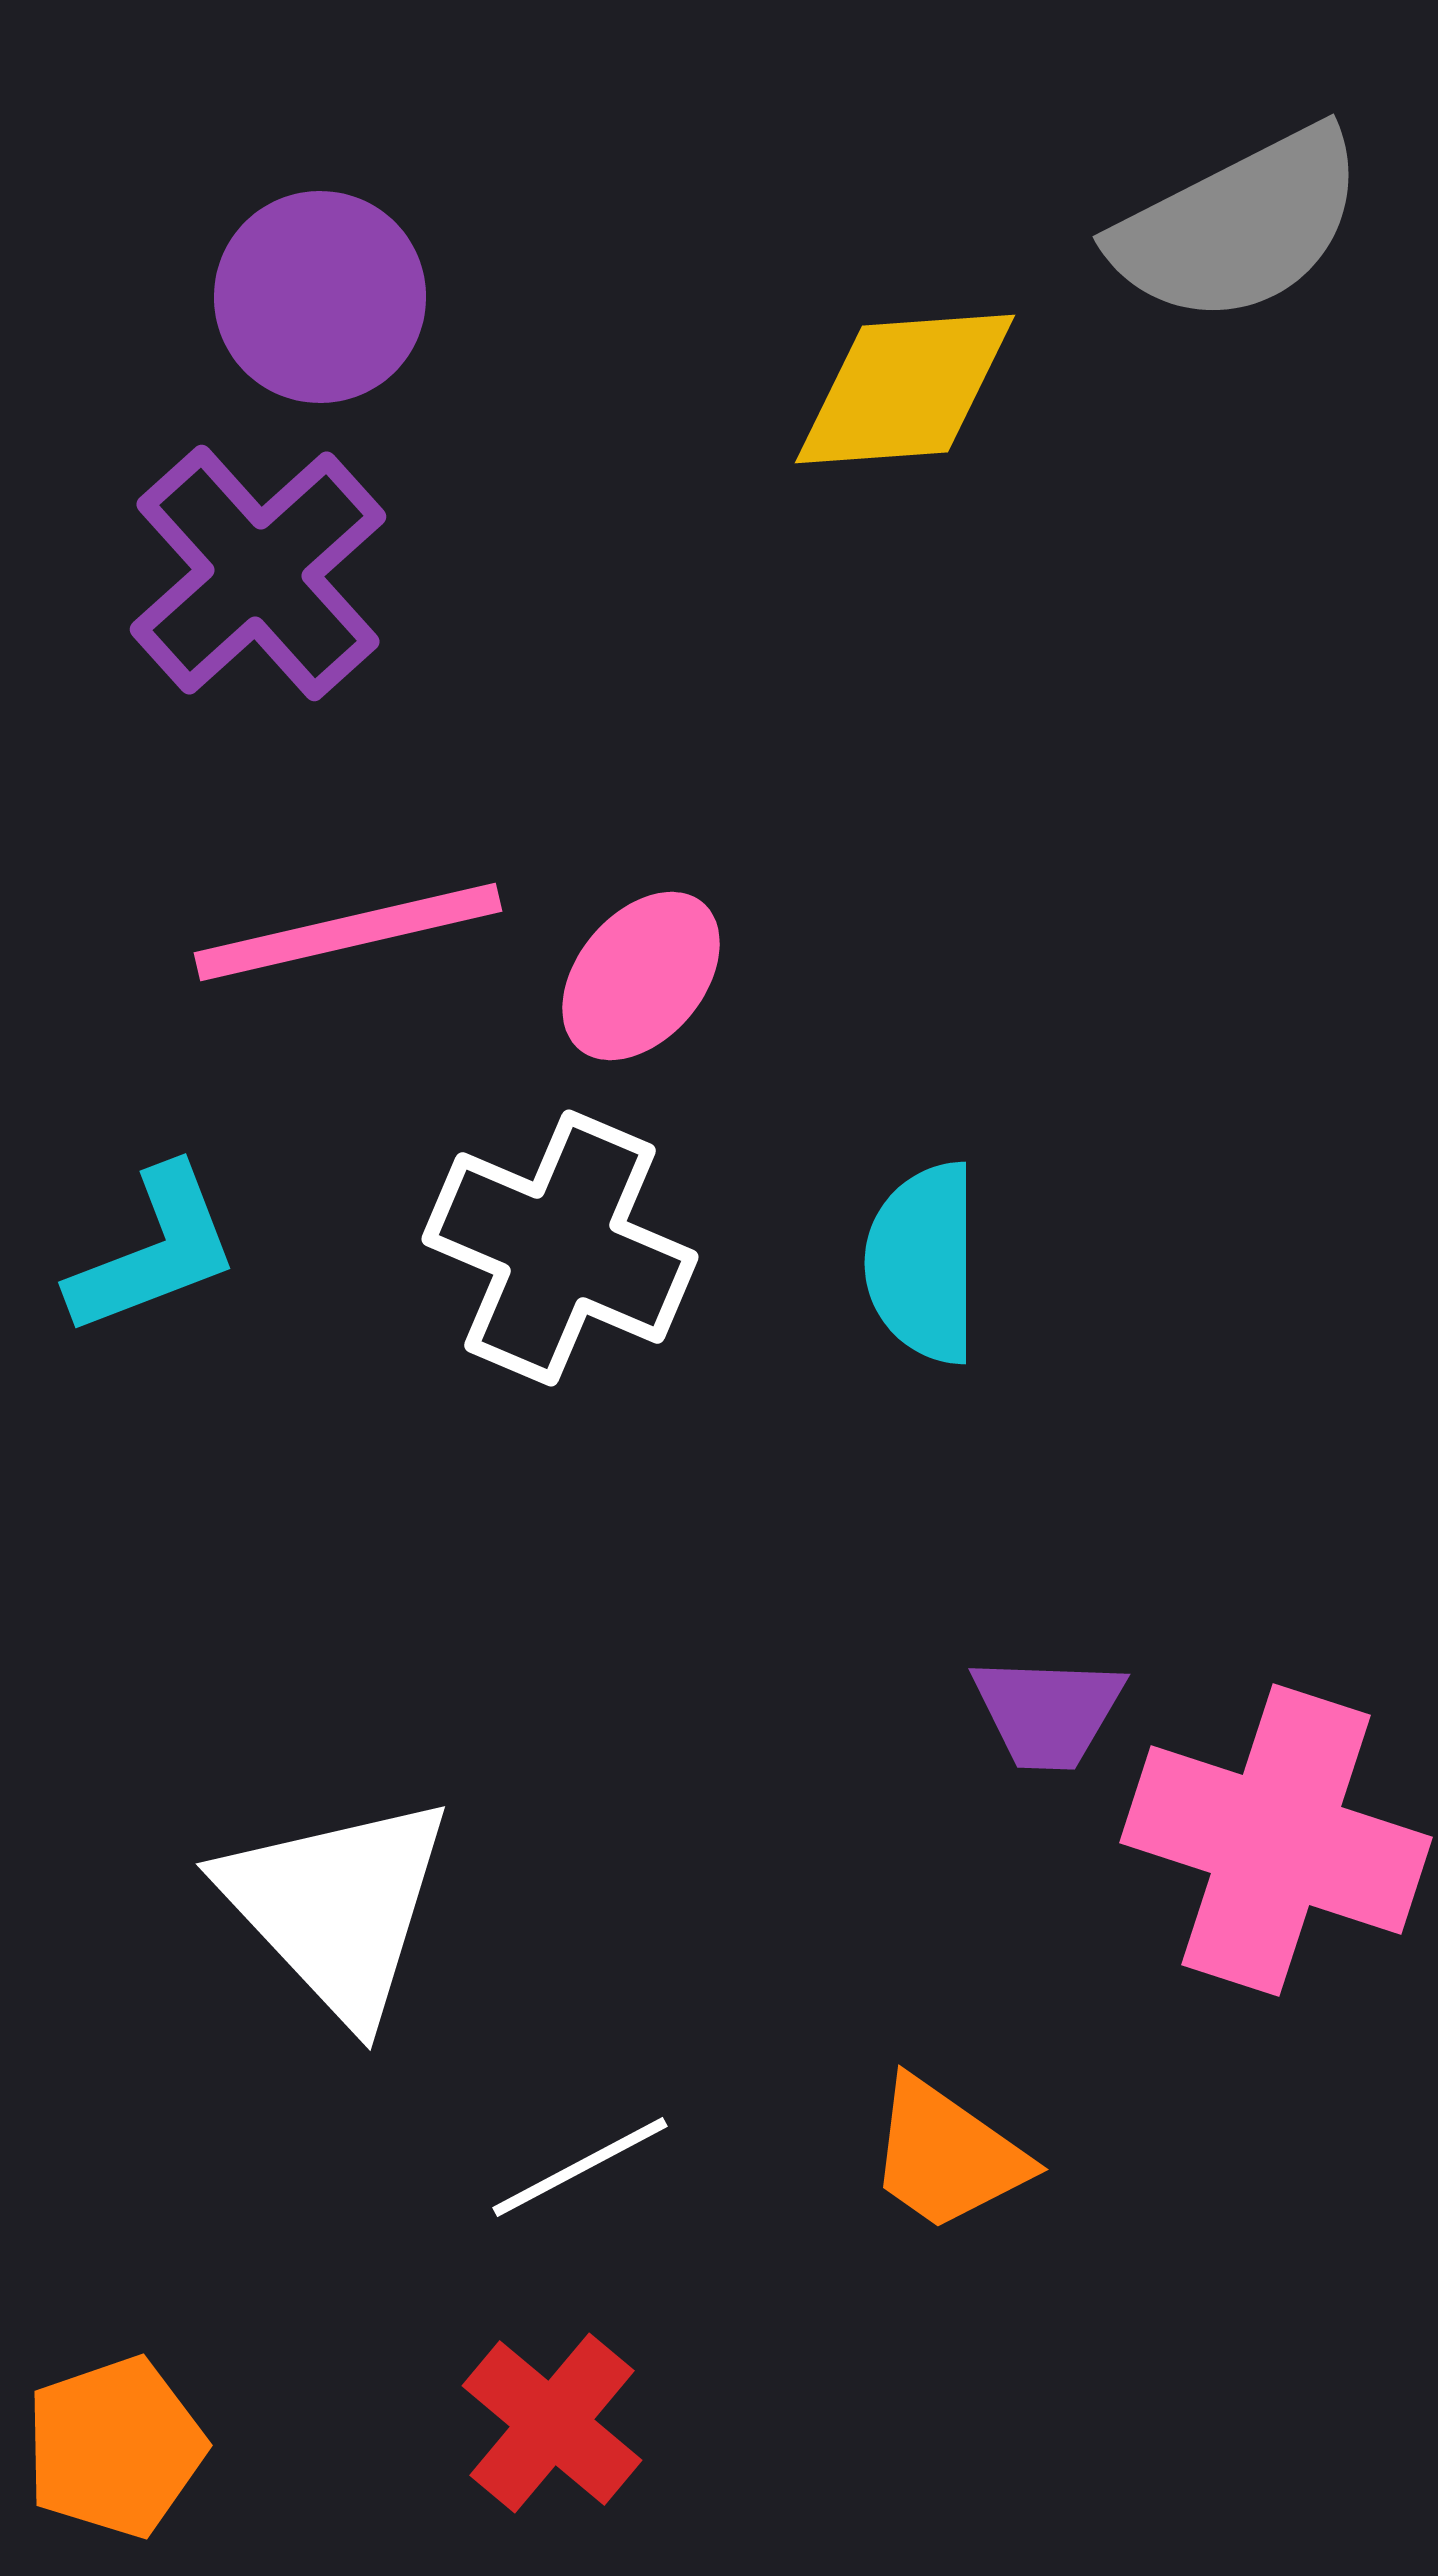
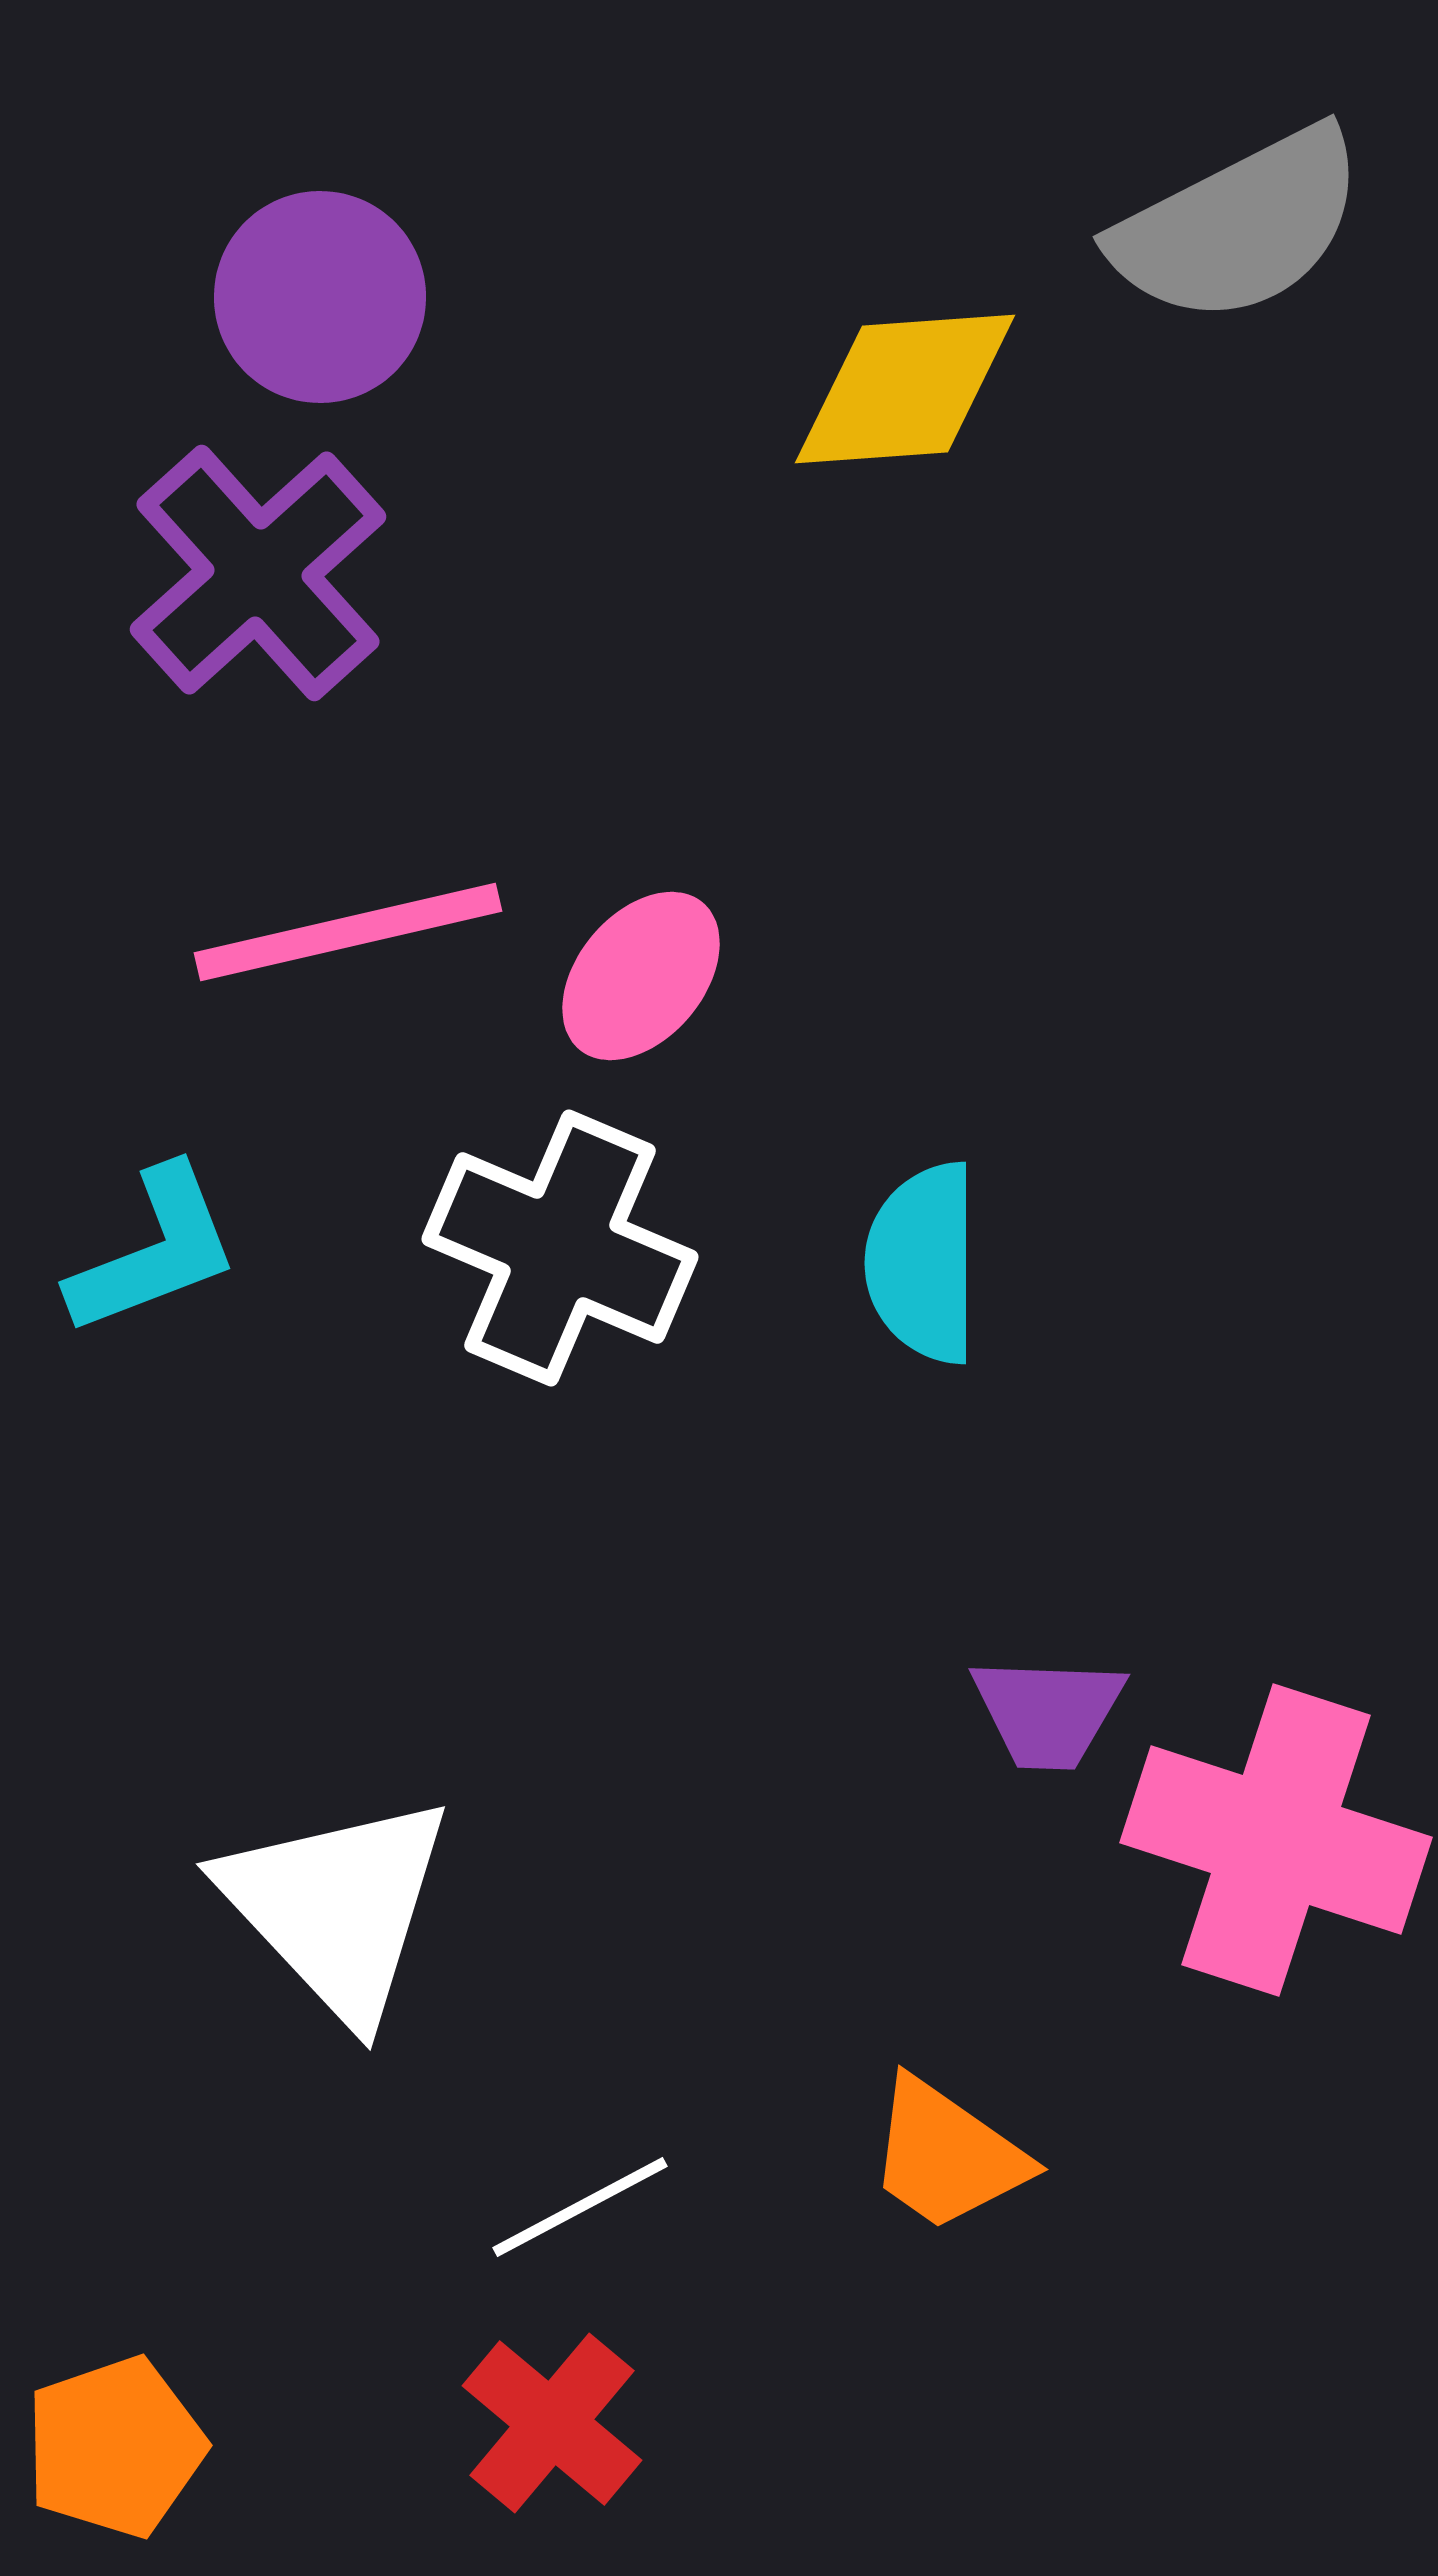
white line: moved 40 px down
